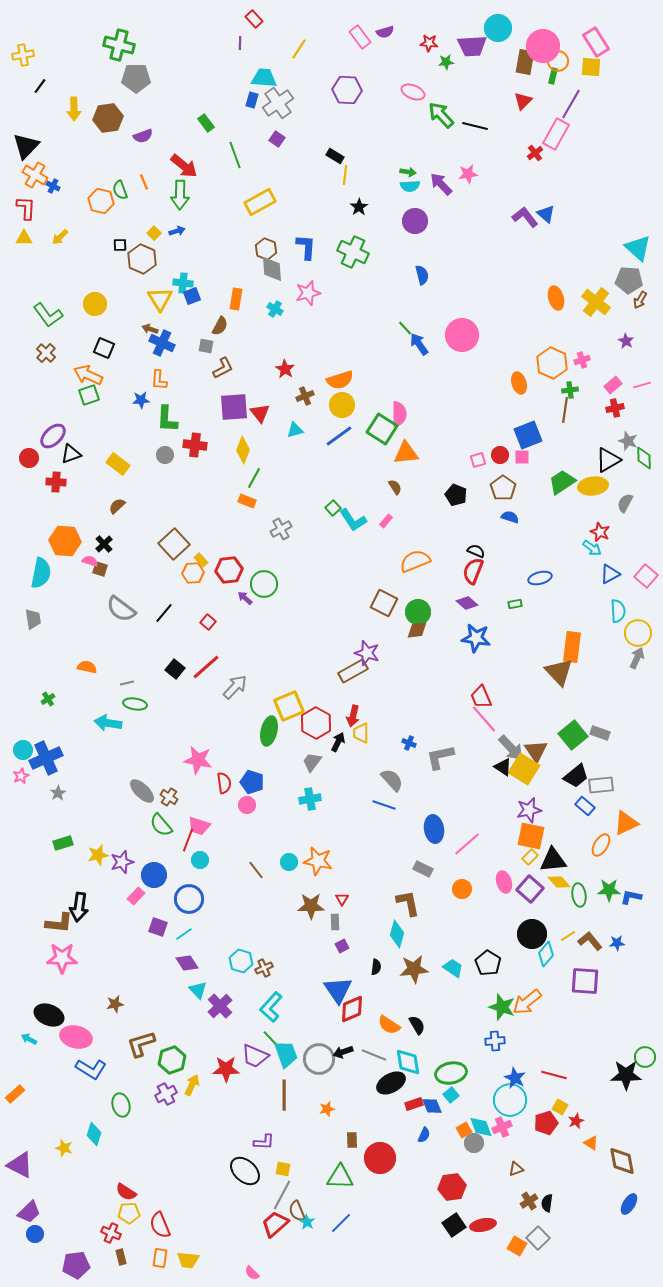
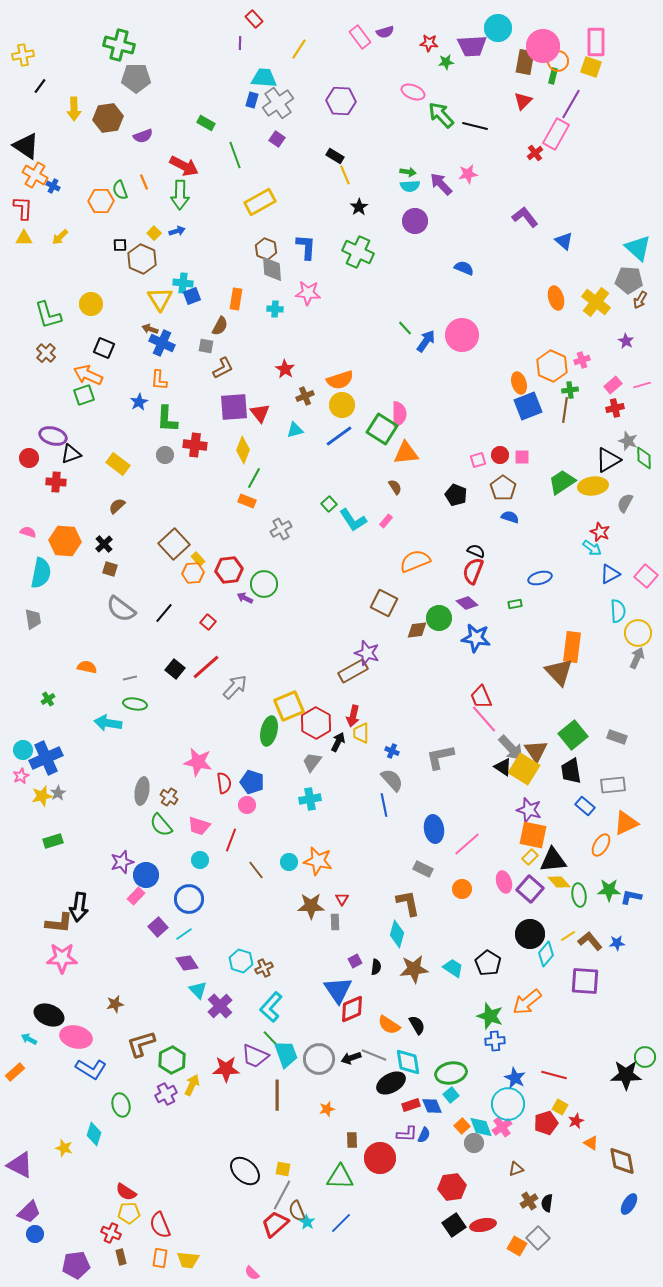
pink rectangle at (596, 42): rotated 32 degrees clockwise
yellow square at (591, 67): rotated 15 degrees clockwise
purple hexagon at (347, 90): moved 6 px left, 11 px down
green rectangle at (206, 123): rotated 24 degrees counterclockwise
black triangle at (26, 146): rotated 40 degrees counterclockwise
red arrow at (184, 166): rotated 12 degrees counterclockwise
yellow line at (345, 175): rotated 30 degrees counterclockwise
orange hexagon at (101, 201): rotated 15 degrees counterclockwise
red L-shape at (26, 208): moved 3 px left
blue triangle at (546, 214): moved 18 px right, 27 px down
green cross at (353, 252): moved 5 px right
blue semicircle at (422, 275): moved 42 px right, 7 px up; rotated 54 degrees counterclockwise
pink star at (308, 293): rotated 20 degrees clockwise
yellow circle at (95, 304): moved 4 px left
cyan cross at (275, 309): rotated 28 degrees counterclockwise
green L-shape at (48, 315): rotated 20 degrees clockwise
blue arrow at (419, 344): moved 7 px right, 3 px up; rotated 70 degrees clockwise
orange hexagon at (552, 363): moved 3 px down
green square at (89, 395): moved 5 px left
blue star at (141, 400): moved 2 px left, 2 px down; rotated 24 degrees counterclockwise
blue square at (528, 435): moved 29 px up
purple ellipse at (53, 436): rotated 60 degrees clockwise
green square at (333, 508): moved 4 px left, 4 px up
yellow rectangle at (201, 560): moved 3 px left, 1 px up
pink semicircle at (90, 561): moved 62 px left, 29 px up
brown square at (100, 569): moved 10 px right
purple arrow at (245, 598): rotated 14 degrees counterclockwise
green circle at (418, 612): moved 21 px right, 6 px down
gray line at (127, 683): moved 3 px right, 5 px up
gray rectangle at (600, 733): moved 17 px right, 4 px down
blue cross at (409, 743): moved 17 px left, 8 px down
pink star at (198, 760): moved 2 px down
black trapezoid at (576, 776): moved 5 px left, 5 px up; rotated 120 degrees clockwise
gray rectangle at (601, 785): moved 12 px right
gray ellipse at (142, 791): rotated 56 degrees clockwise
blue line at (384, 805): rotated 60 degrees clockwise
purple star at (529, 810): rotated 30 degrees clockwise
orange square at (531, 836): moved 2 px right, 1 px up
red line at (188, 840): moved 43 px right
green rectangle at (63, 843): moved 10 px left, 2 px up
yellow star at (98, 855): moved 56 px left, 59 px up
blue circle at (154, 875): moved 8 px left
purple square at (158, 927): rotated 30 degrees clockwise
black circle at (532, 934): moved 2 px left
purple square at (342, 946): moved 13 px right, 15 px down
green star at (502, 1007): moved 12 px left, 9 px down
black arrow at (343, 1052): moved 8 px right, 6 px down
green hexagon at (172, 1060): rotated 8 degrees counterclockwise
orange rectangle at (15, 1094): moved 22 px up
brown line at (284, 1095): moved 7 px left
cyan circle at (510, 1100): moved 2 px left, 4 px down
red rectangle at (414, 1104): moved 3 px left, 1 px down
pink cross at (502, 1127): rotated 12 degrees counterclockwise
orange square at (464, 1130): moved 2 px left, 4 px up; rotated 14 degrees counterclockwise
purple L-shape at (264, 1142): moved 143 px right, 8 px up
